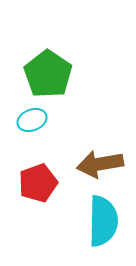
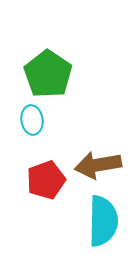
cyan ellipse: rotated 76 degrees counterclockwise
brown arrow: moved 2 px left, 1 px down
red pentagon: moved 8 px right, 3 px up
